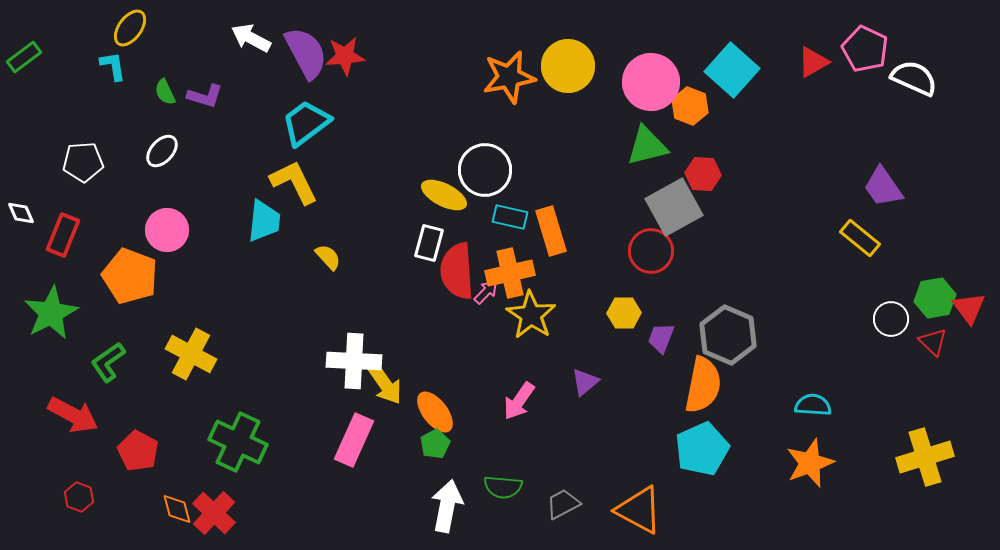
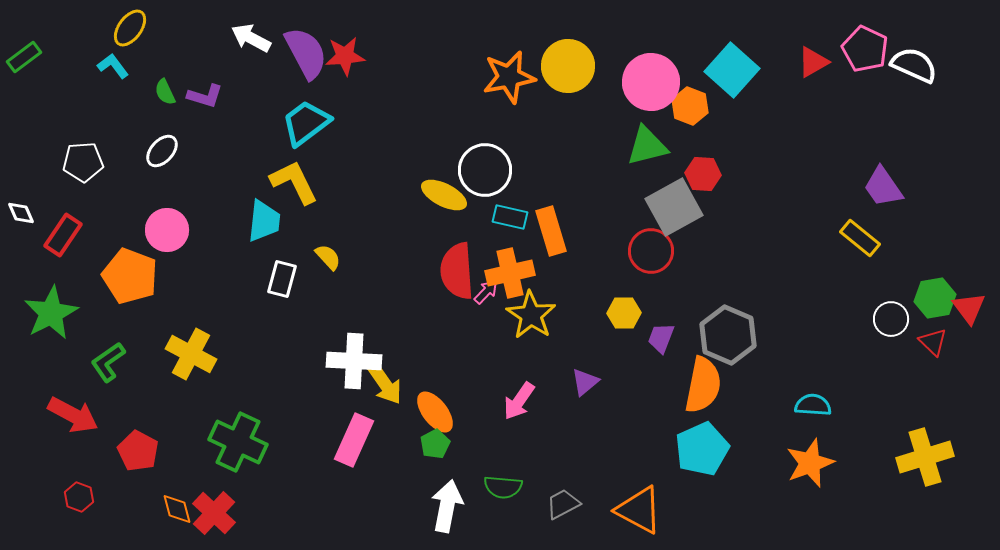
cyan L-shape at (113, 66): rotated 28 degrees counterclockwise
white semicircle at (914, 78): moved 13 px up
red rectangle at (63, 235): rotated 12 degrees clockwise
white rectangle at (429, 243): moved 147 px left, 36 px down
